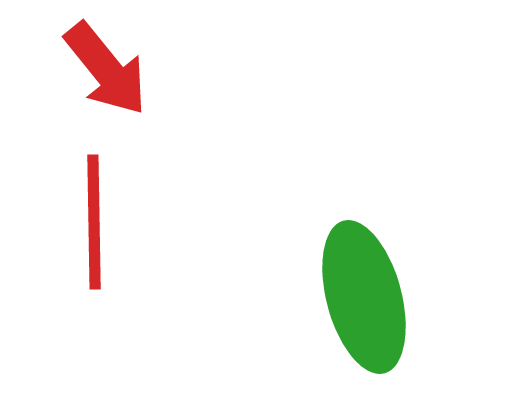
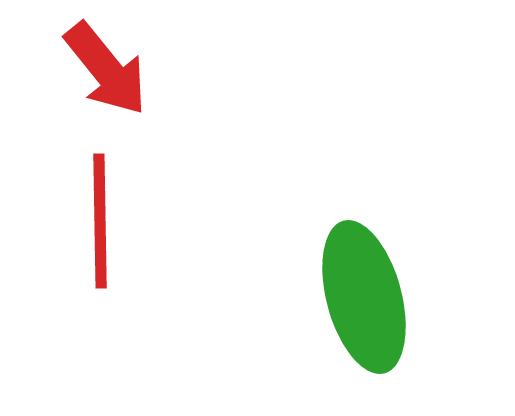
red line: moved 6 px right, 1 px up
